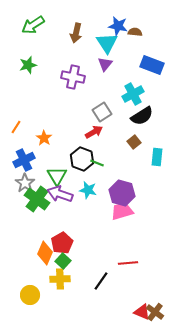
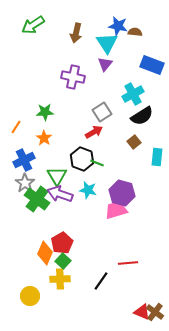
green star: moved 17 px right, 47 px down; rotated 12 degrees clockwise
pink trapezoid: moved 6 px left, 1 px up
yellow circle: moved 1 px down
